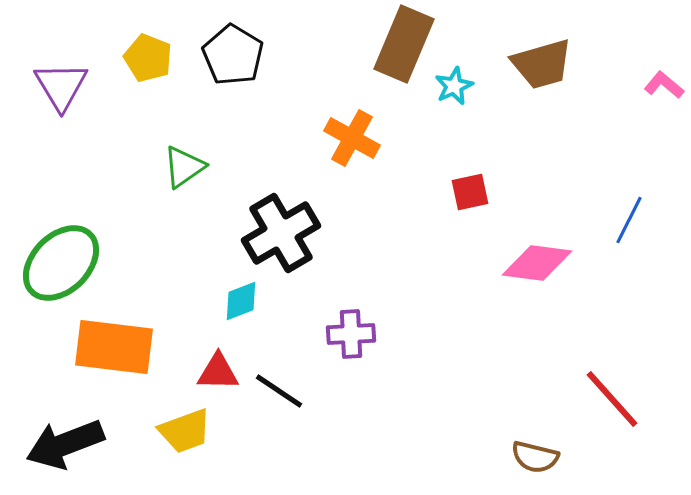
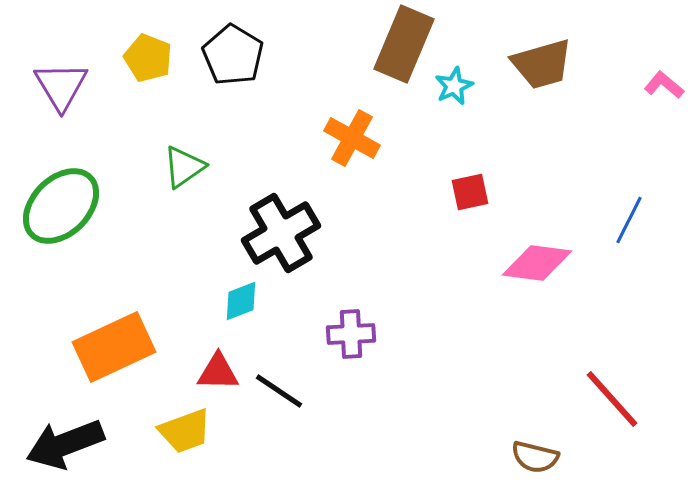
green ellipse: moved 57 px up
orange rectangle: rotated 32 degrees counterclockwise
